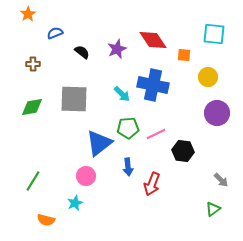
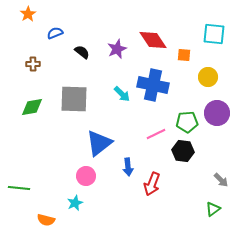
green pentagon: moved 59 px right, 6 px up
green line: moved 14 px left, 7 px down; rotated 65 degrees clockwise
